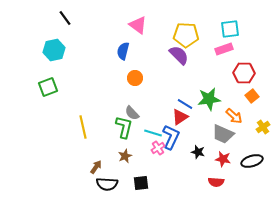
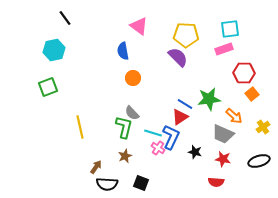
pink triangle: moved 1 px right, 1 px down
blue semicircle: rotated 24 degrees counterclockwise
purple semicircle: moved 1 px left, 2 px down
orange circle: moved 2 px left
orange square: moved 2 px up
yellow line: moved 3 px left
pink cross: rotated 24 degrees counterclockwise
black star: moved 3 px left
black ellipse: moved 7 px right
black square: rotated 28 degrees clockwise
